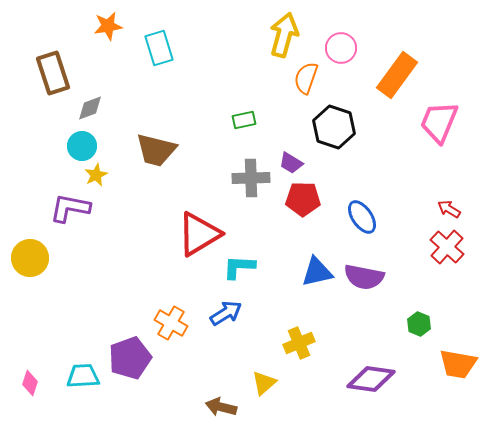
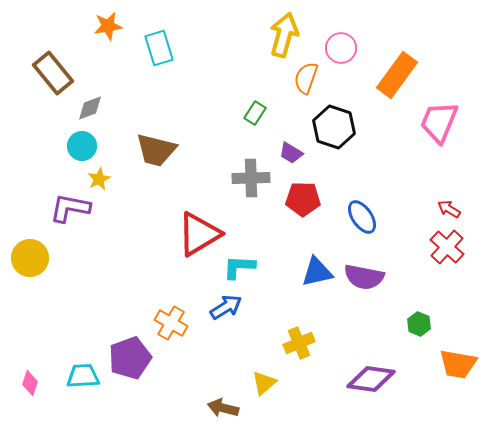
brown rectangle: rotated 21 degrees counterclockwise
green rectangle: moved 11 px right, 7 px up; rotated 45 degrees counterclockwise
purple trapezoid: moved 10 px up
yellow star: moved 3 px right, 4 px down
blue arrow: moved 6 px up
brown arrow: moved 2 px right, 1 px down
